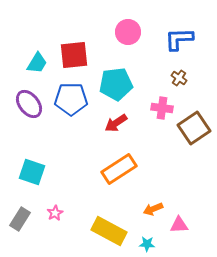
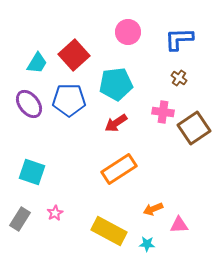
red square: rotated 36 degrees counterclockwise
blue pentagon: moved 2 px left, 1 px down
pink cross: moved 1 px right, 4 px down
